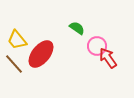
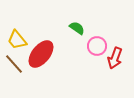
red arrow: moved 7 px right; rotated 125 degrees counterclockwise
